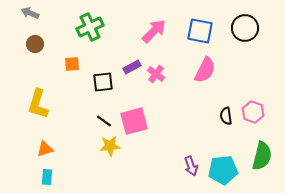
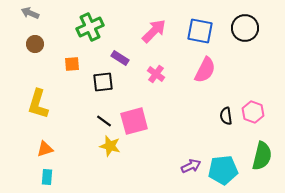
purple rectangle: moved 12 px left, 9 px up; rotated 60 degrees clockwise
yellow star: rotated 20 degrees clockwise
purple arrow: rotated 96 degrees counterclockwise
